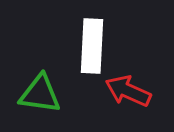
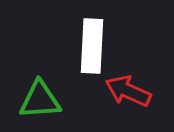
green triangle: moved 6 px down; rotated 12 degrees counterclockwise
